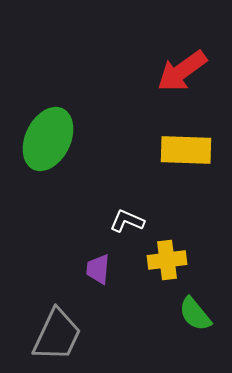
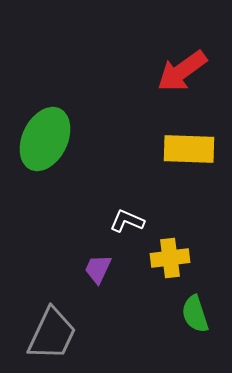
green ellipse: moved 3 px left
yellow rectangle: moved 3 px right, 1 px up
yellow cross: moved 3 px right, 2 px up
purple trapezoid: rotated 20 degrees clockwise
green semicircle: rotated 21 degrees clockwise
gray trapezoid: moved 5 px left, 1 px up
